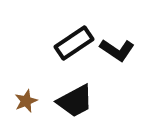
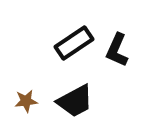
black L-shape: rotated 80 degrees clockwise
brown star: rotated 15 degrees clockwise
